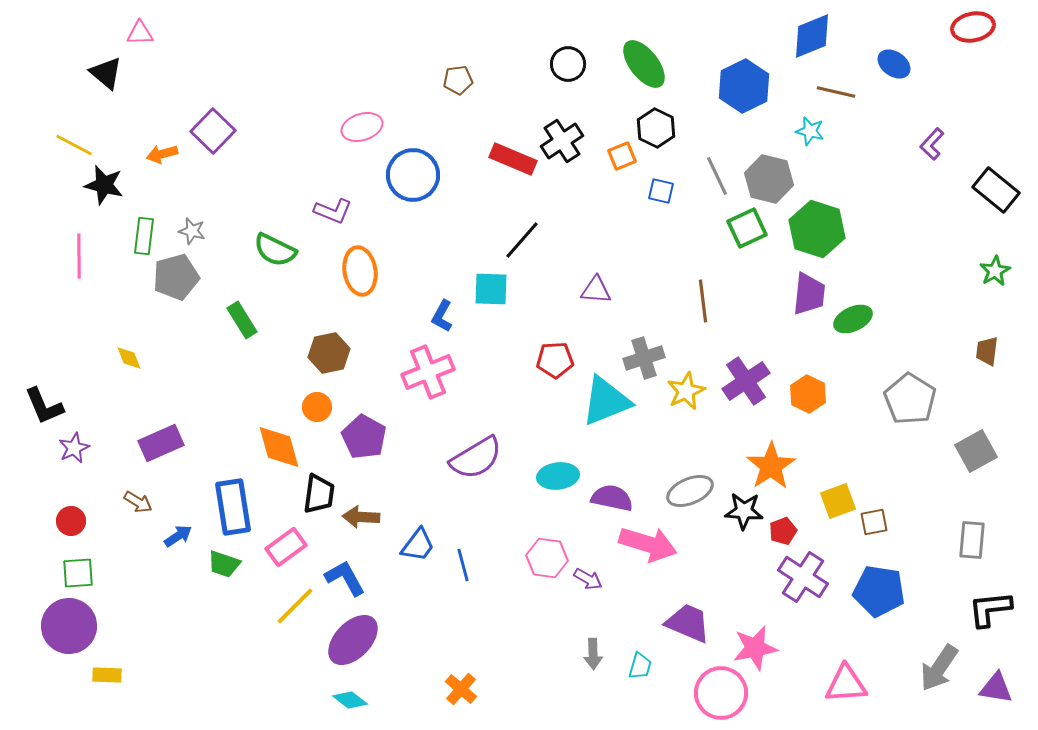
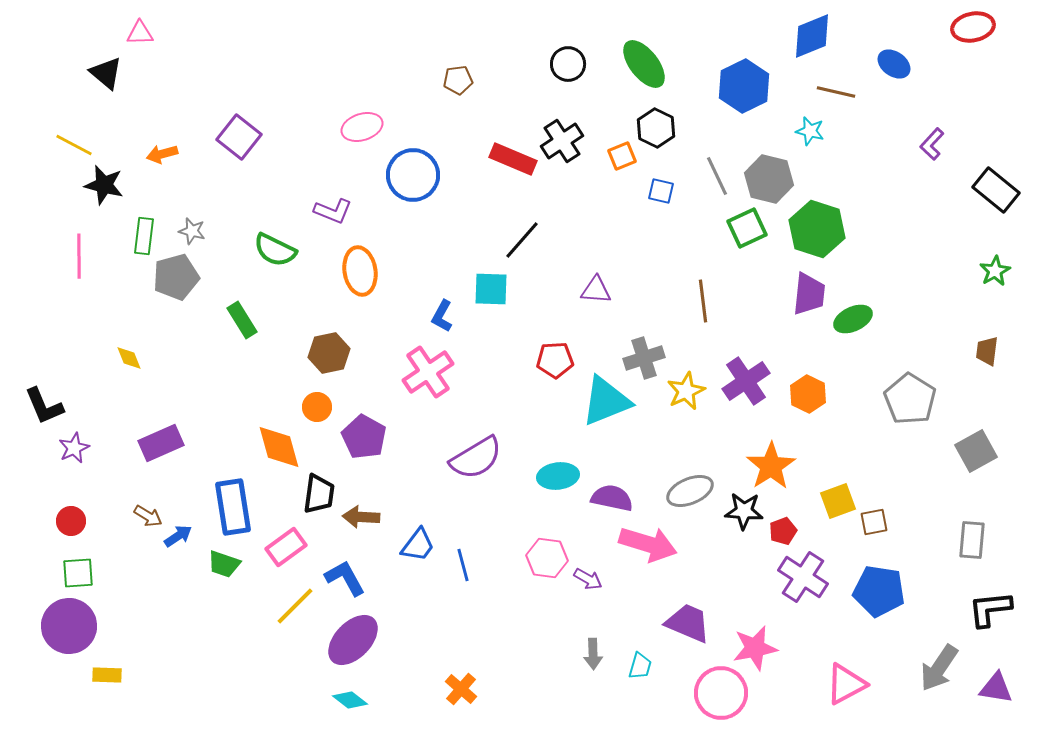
purple square at (213, 131): moved 26 px right, 6 px down; rotated 6 degrees counterclockwise
pink cross at (428, 372): rotated 12 degrees counterclockwise
brown arrow at (138, 502): moved 10 px right, 14 px down
pink triangle at (846, 684): rotated 24 degrees counterclockwise
